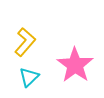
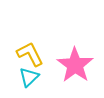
yellow L-shape: moved 5 px right, 12 px down; rotated 68 degrees counterclockwise
